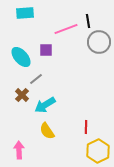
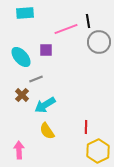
gray line: rotated 16 degrees clockwise
